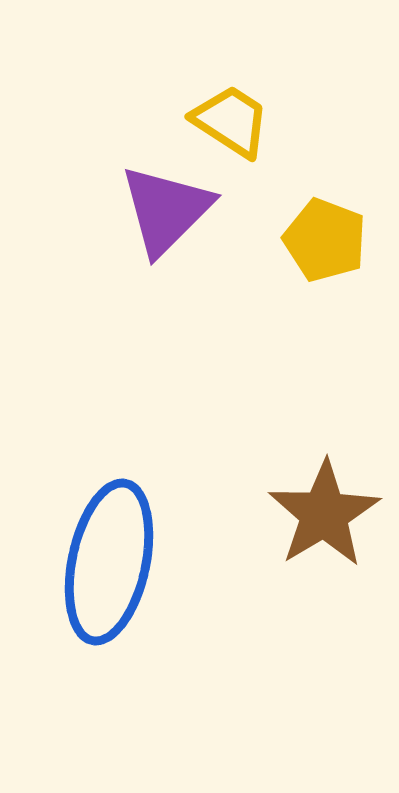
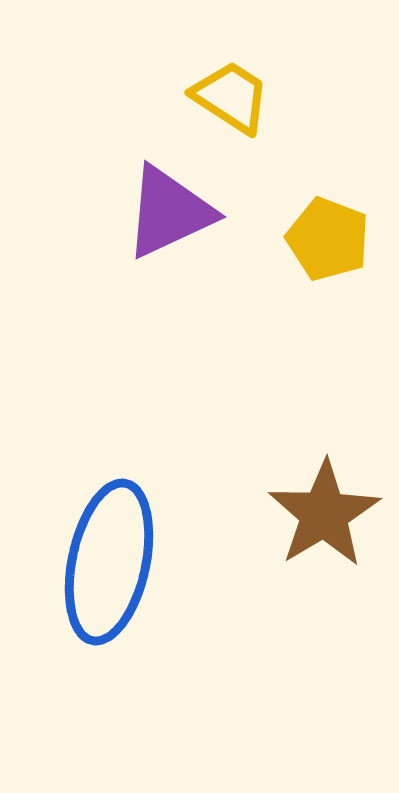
yellow trapezoid: moved 24 px up
purple triangle: moved 3 px right, 2 px down; rotated 20 degrees clockwise
yellow pentagon: moved 3 px right, 1 px up
